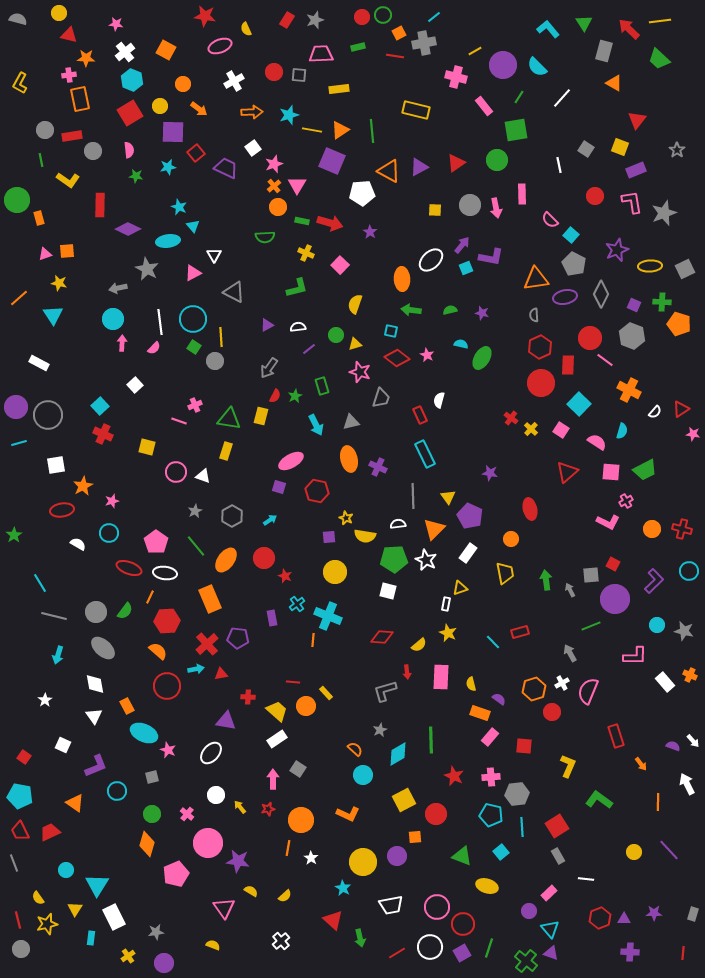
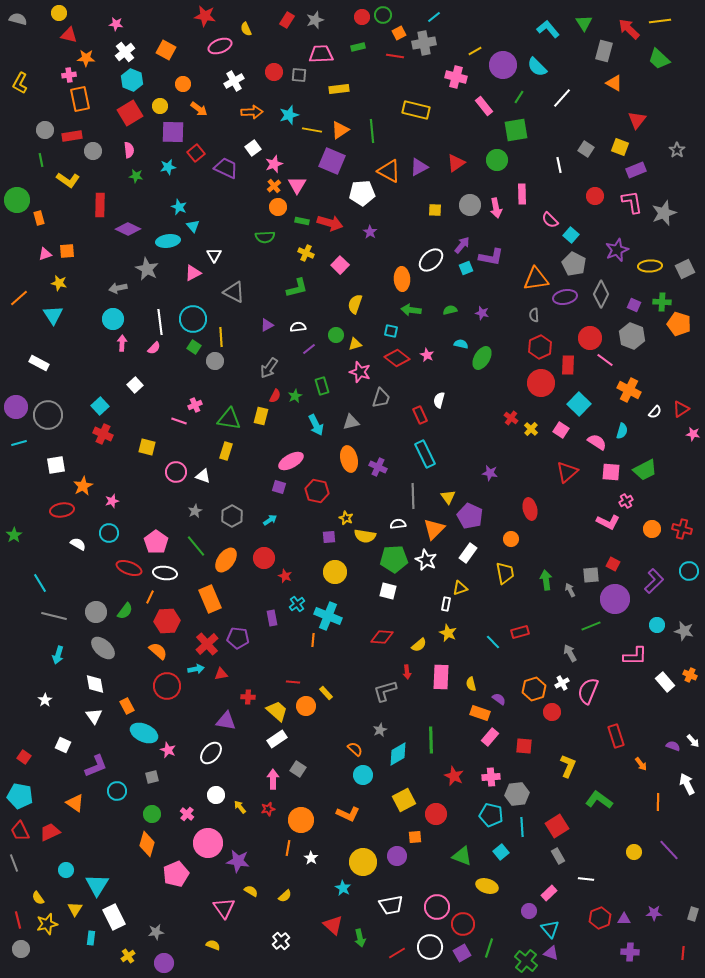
red triangle at (333, 920): moved 5 px down
